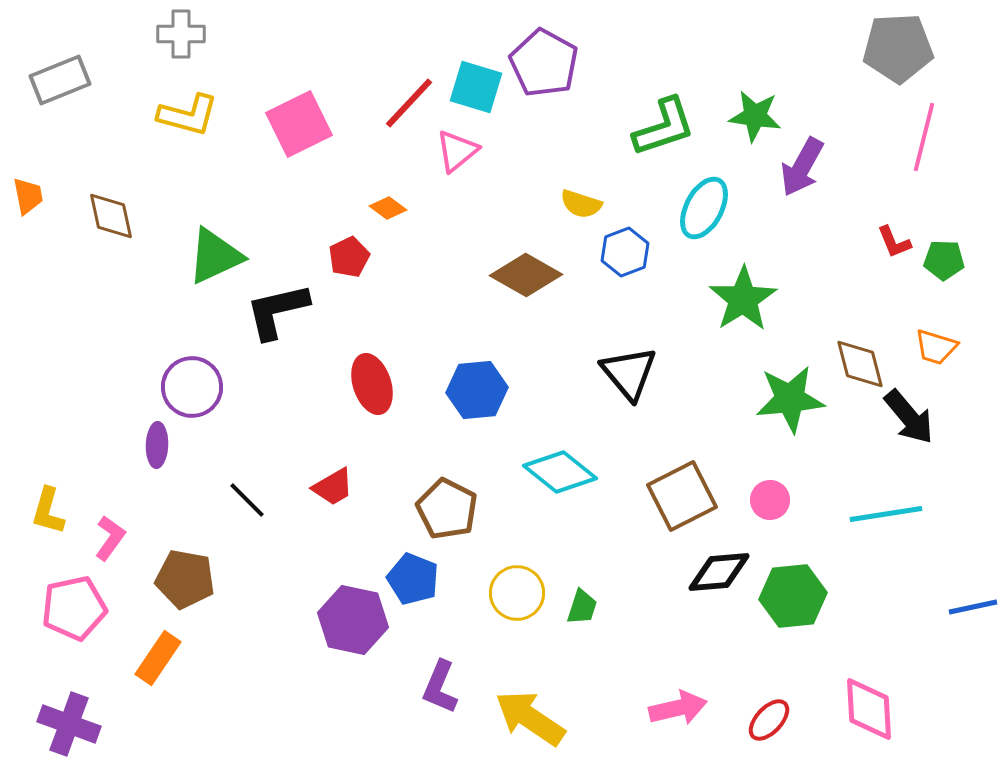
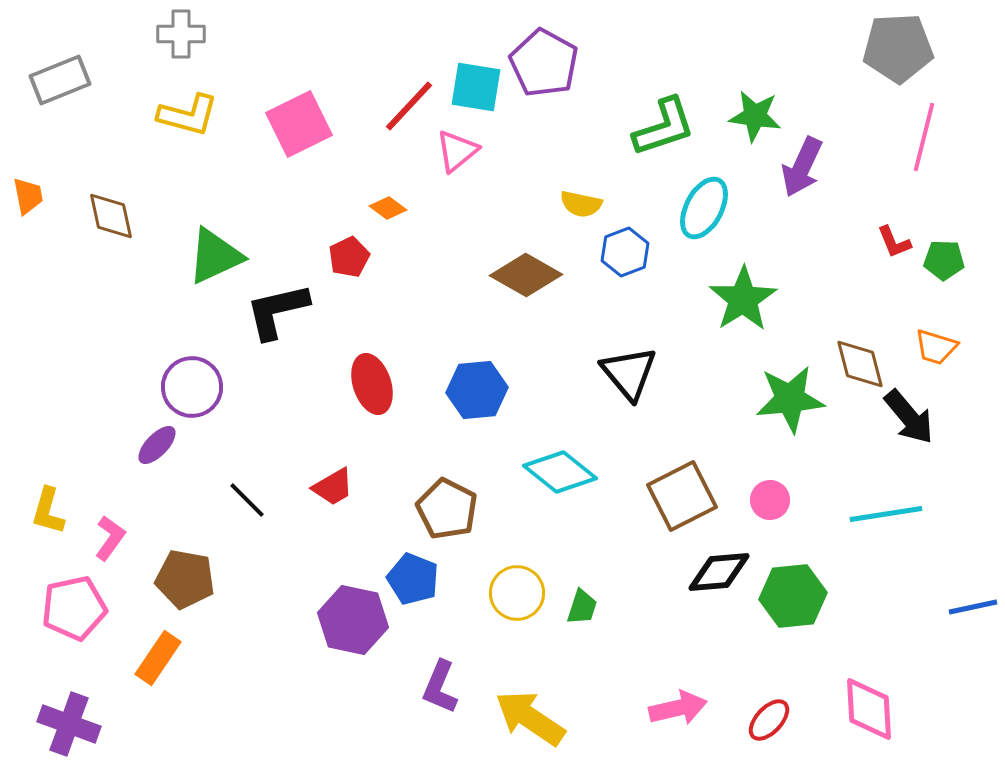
cyan square at (476, 87): rotated 8 degrees counterclockwise
red line at (409, 103): moved 3 px down
purple arrow at (802, 167): rotated 4 degrees counterclockwise
yellow semicircle at (581, 204): rotated 6 degrees counterclockwise
purple ellipse at (157, 445): rotated 42 degrees clockwise
